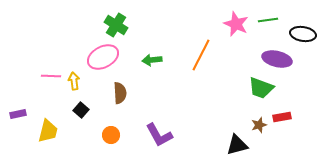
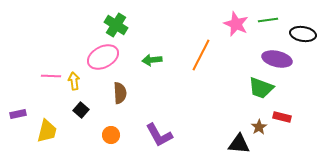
red rectangle: rotated 24 degrees clockwise
brown star: moved 2 px down; rotated 14 degrees counterclockwise
yellow trapezoid: moved 1 px left
black triangle: moved 2 px right, 1 px up; rotated 20 degrees clockwise
